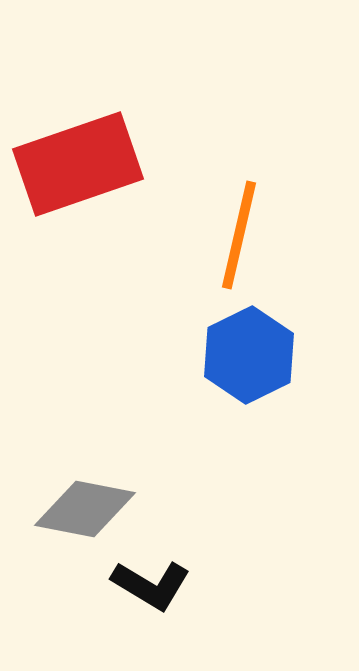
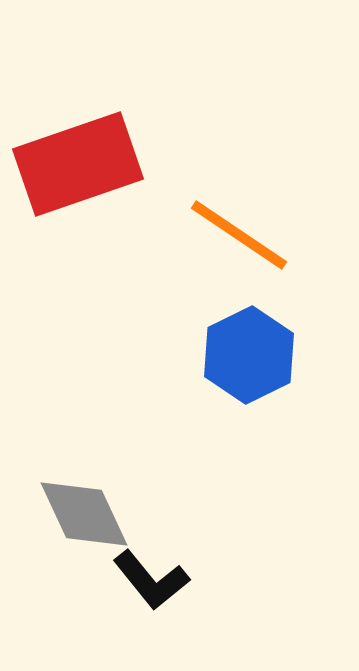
orange line: rotated 69 degrees counterclockwise
gray diamond: moved 1 px left, 5 px down; rotated 54 degrees clockwise
black L-shape: moved 5 px up; rotated 20 degrees clockwise
